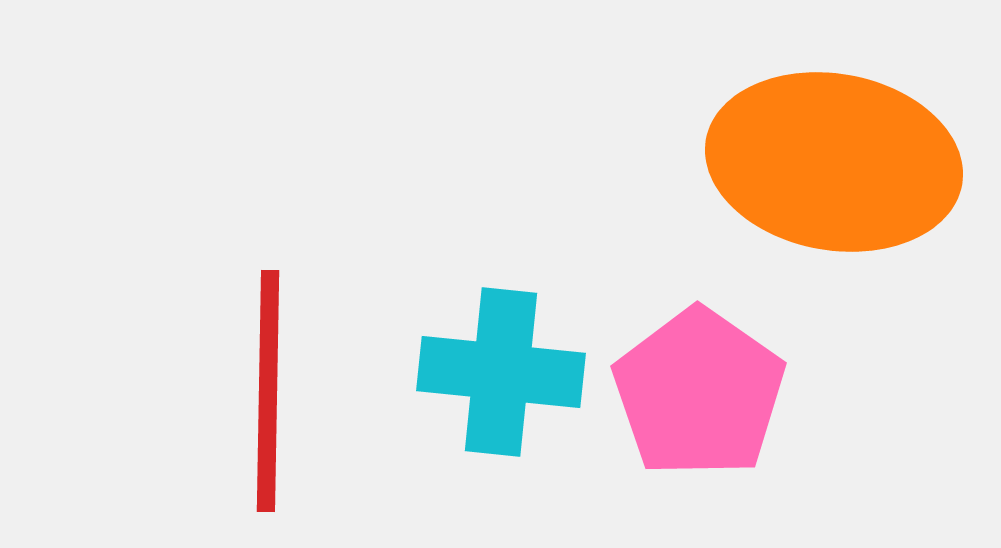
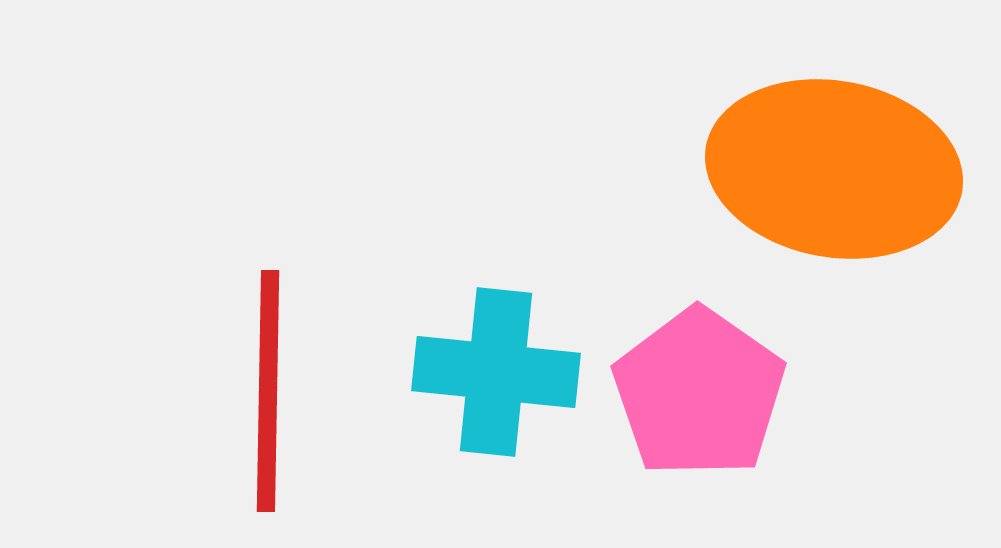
orange ellipse: moved 7 px down
cyan cross: moved 5 px left
